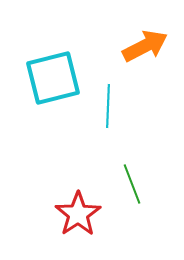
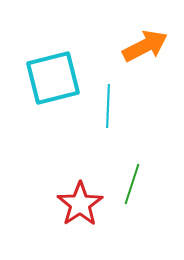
green line: rotated 39 degrees clockwise
red star: moved 2 px right, 10 px up
